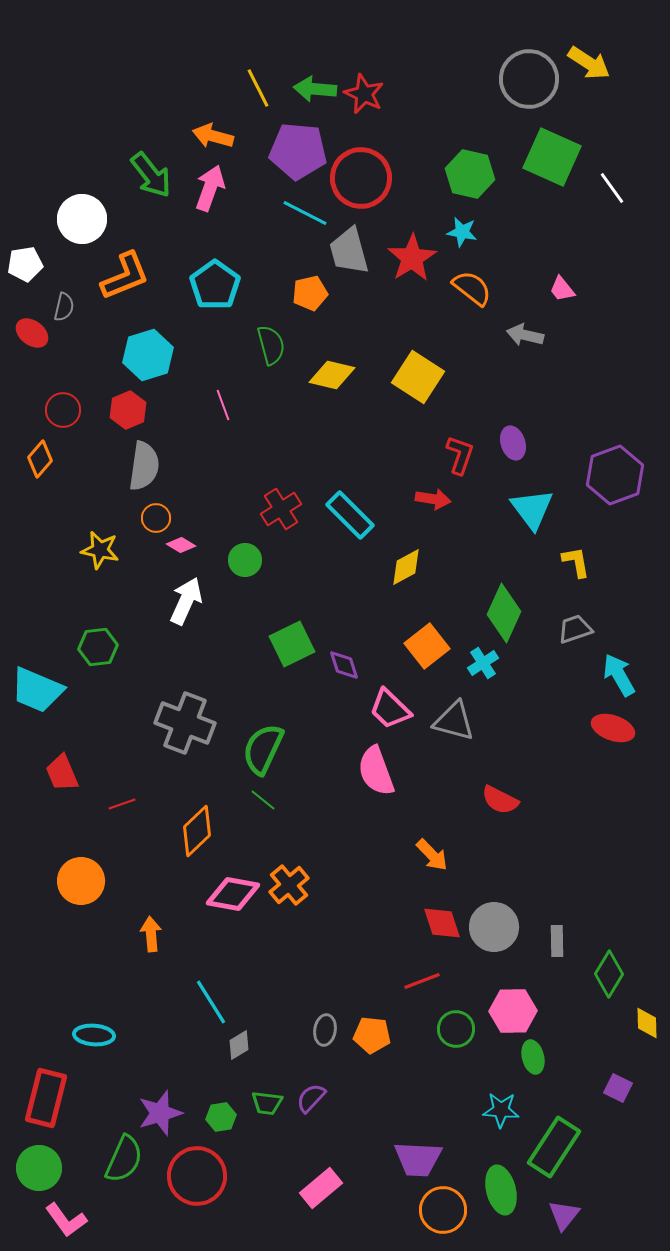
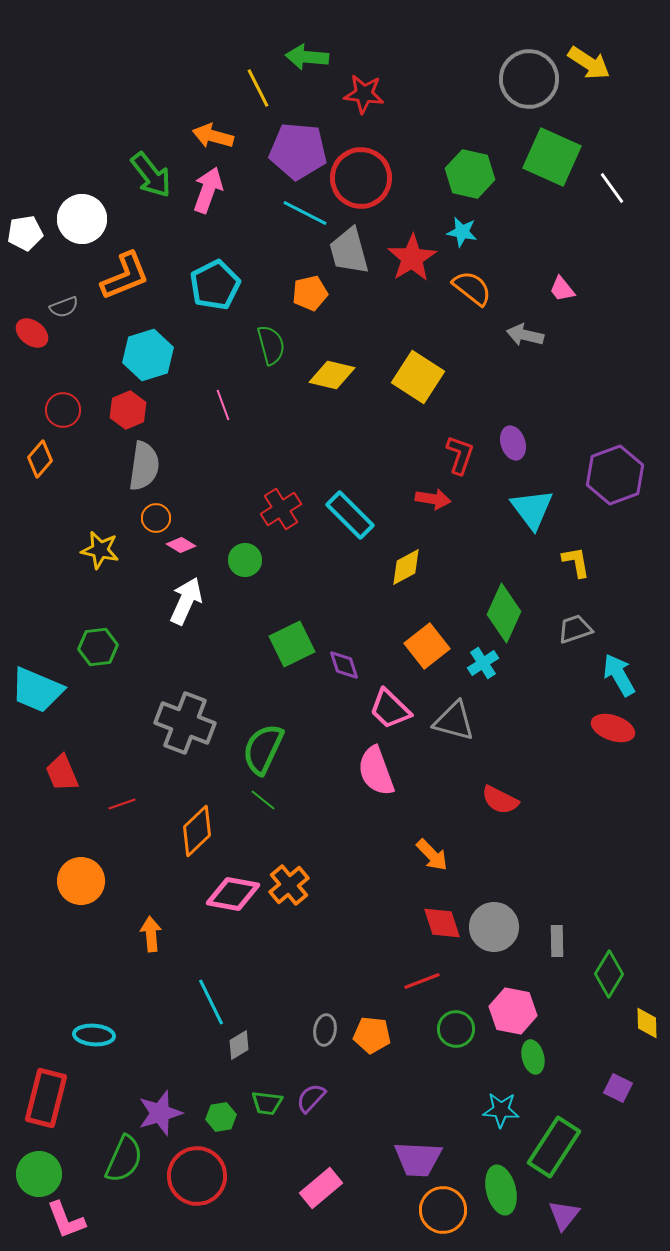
green arrow at (315, 89): moved 8 px left, 32 px up
red star at (364, 94): rotated 18 degrees counterclockwise
pink arrow at (210, 188): moved 2 px left, 2 px down
white pentagon at (25, 264): moved 31 px up
cyan pentagon at (215, 285): rotated 9 degrees clockwise
gray semicircle at (64, 307): rotated 56 degrees clockwise
cyan line at (211, 1002): rotated 6 degrees clockwise
pink hexagon at (513, 1011): rotated 12 degrees clockwise
green circle at (39, 1168): moved 6 px down
pink L-shape at (66, 1220): rotated 15 degrees clockwise
